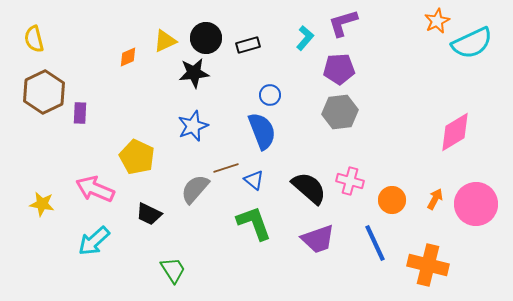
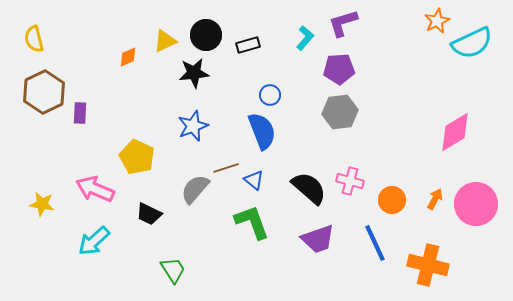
black circle: moved 3 px up
green L-shape: moved 2 px left, 1 px up
